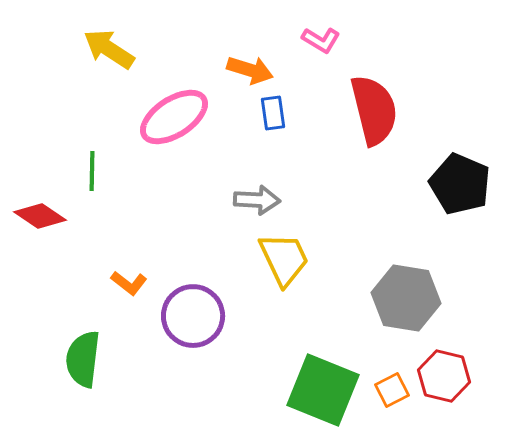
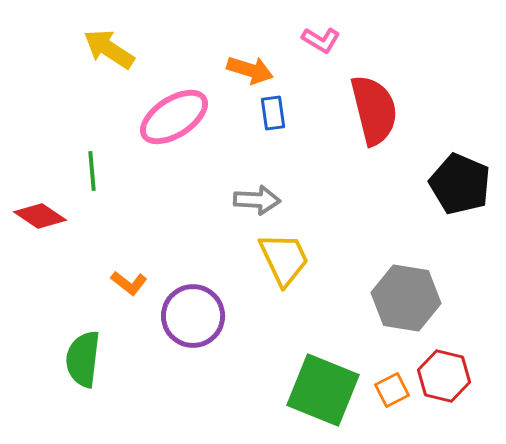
green line: rotated 6 degrees counterclockwise
